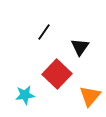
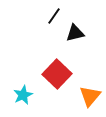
black line: moved 10 px right, 16 px up
black triangle: moved 5 px left, 14 px up; rotated 42 degrees clockwise
cyan star: moved 2 px left; rotated 18 degrees counterclockwise
